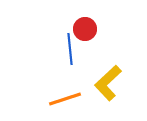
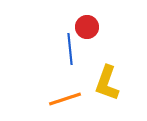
red circle: moved 2 px right, 2 px up
yellow L-shape: moved 1 px left; rotated 27 degrees counterclockwise
